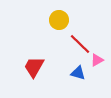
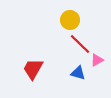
yellow circle: moved 11 px right
red trapezoid: moved 1 px left, 2 px down
